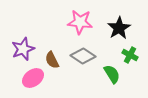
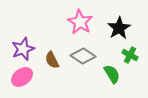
pink star: rotated 25 degrees clockwise
pink ellipse: moved 11 px left, 1 px up
